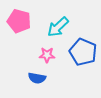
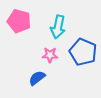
cyan arrow: rotated 35 degrees counterclockwise
pink star: moved 3 px right
blue semicircle: rotated 132 degrees clockwise
